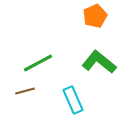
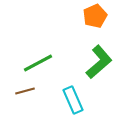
green L-shape: rotated 100 degrees clockwise
